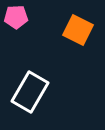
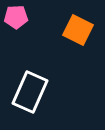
white rectangle: rotated 6 degrees counterclockwise
